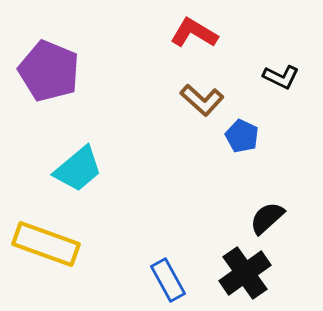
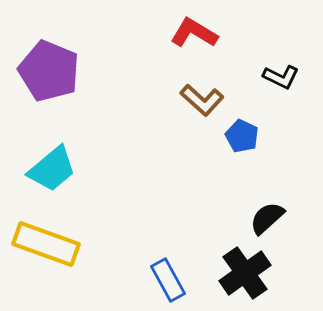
cyan trapezoid: moved 26 px left
